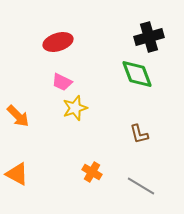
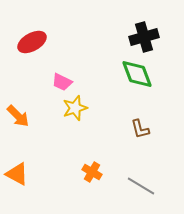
black cross: moved 5 px left
red ellipse: moved 26 px left; rotated 12 degrees counterclockwise
brown L-shape: moved 1 px right, 5 px up
